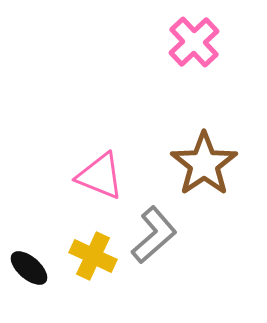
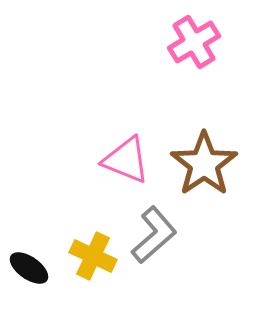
pink cross: rotated 12 degrees clockwise
pink triangle: moved 26 px right, 16 px up
black ellipse: rotated 6 degrees counterclockwise
